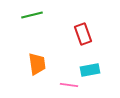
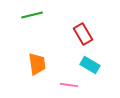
red rectangle: rotated 10 degrees counterclockwise
cyan rectangle: moved 5 px up; rotated 42 degrees clockwise
